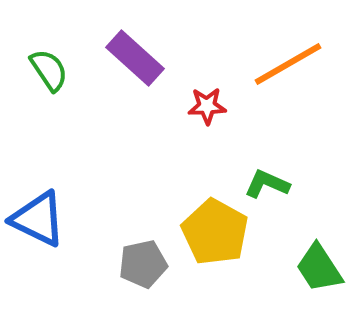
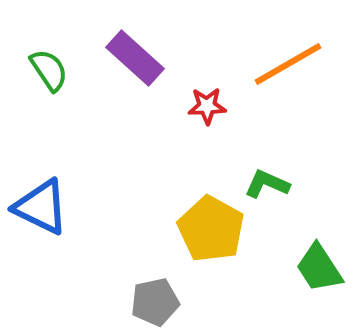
blue triangle: moved 3 px right, 12 px up
yellow pentagon: moved 4 px left, 3 px up
gray pentagon: moved 12 px right, 38 px down
